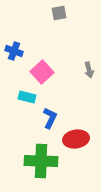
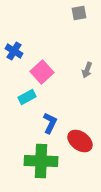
gray square: moved 20 px right
blue cross: rotated 12 degrees clockwise
gray arrow: moved 2 px left; rotated 35 degrees clockwise
cyan rectangle: rotated 42 degrees counterclockwise
blue L-shape: moved 5 px down
red ellipse: moved 4 px right, 2 px down; rotated 45 degrees clockwise
